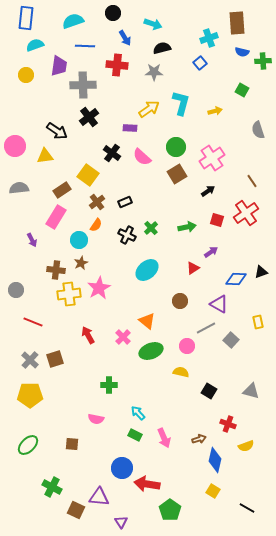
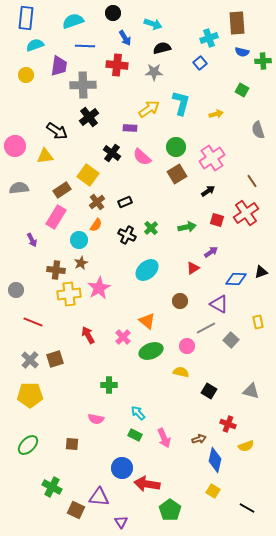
yellow arrow at (215, 111): moved 1 px right, 3 px down
